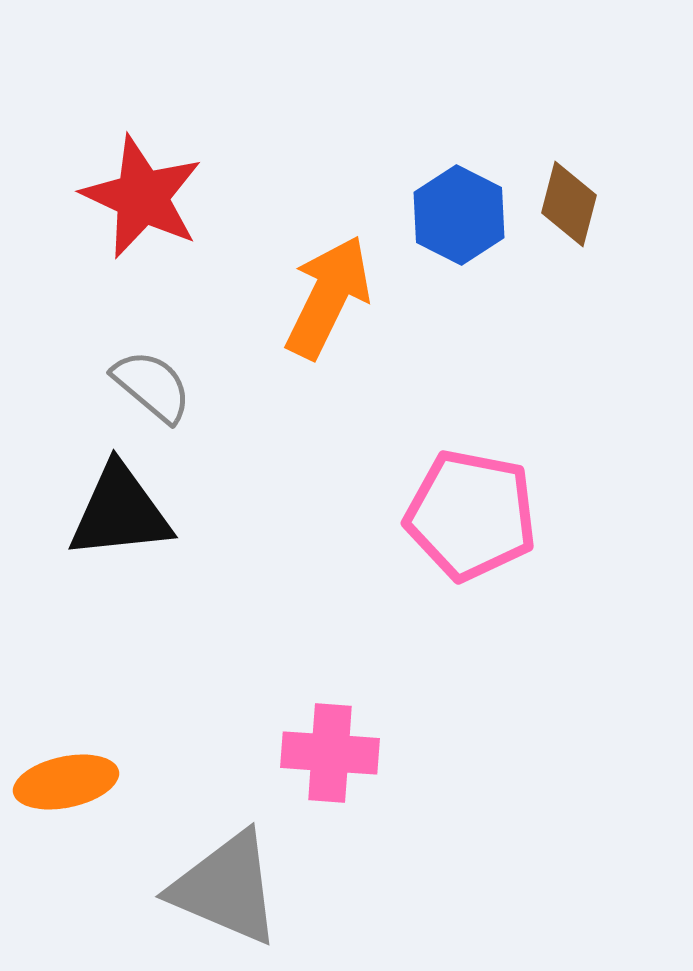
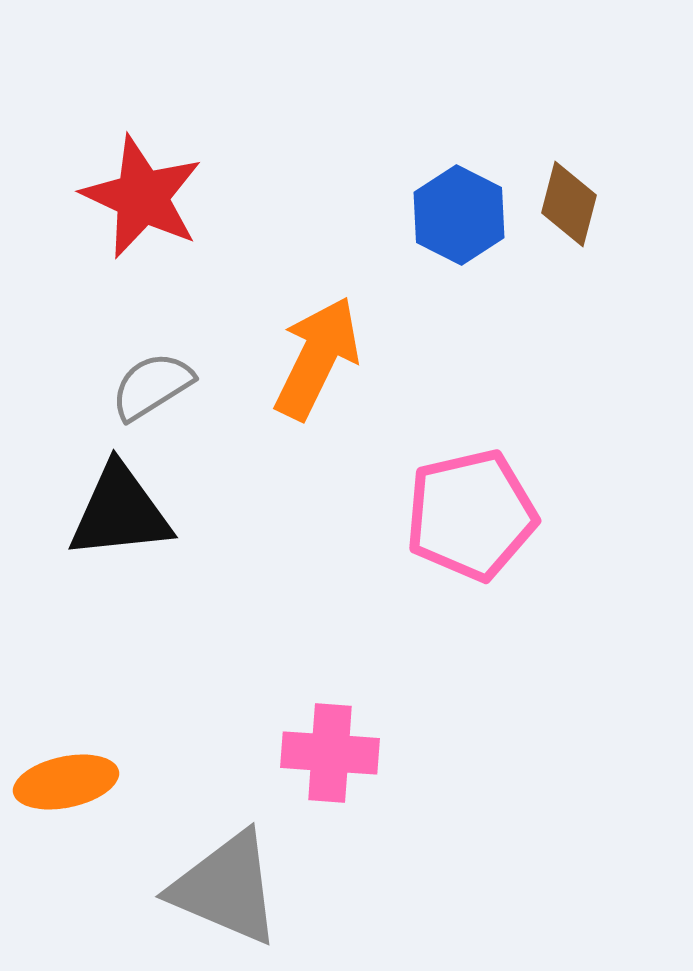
orange arrow: moved 11 px left, 61 px down
gray semicircle: rotated 72 degrees counterclockwise
pink pentagon: rotated 24 degrees counterclockwise
